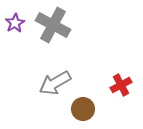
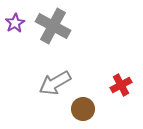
gray cross: moved 1 px down
